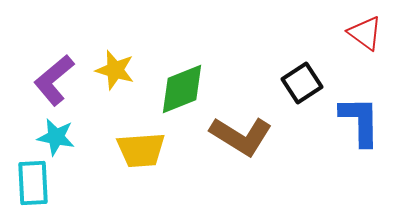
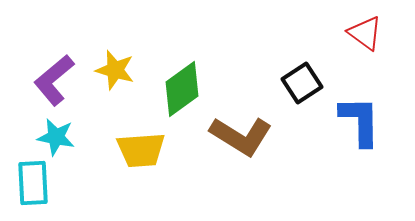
green diamond: rotated 14 degrees counterclockwise
